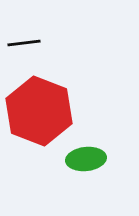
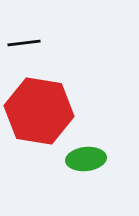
red hexagon: rotated 12 degrees counterclockwise
